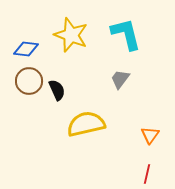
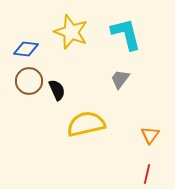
yellow star: moved 3 px up
